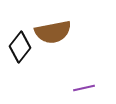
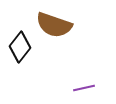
brown semicircle: moved 1 px right, 7 px up; rotated 30 degrees clockwise
